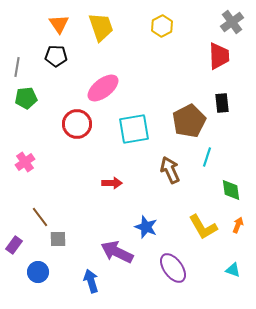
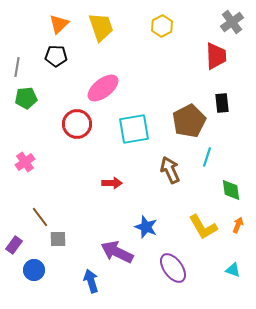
orange triangle: rotated 20 degrees clockwise
red trapezoid: moved 3 px left
blue circle: moved 4 px left, 2 px up
